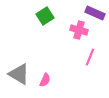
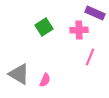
green square: moved 1 px left, 11 px down
pink cross: rotated 18 degrees counterclockwise
